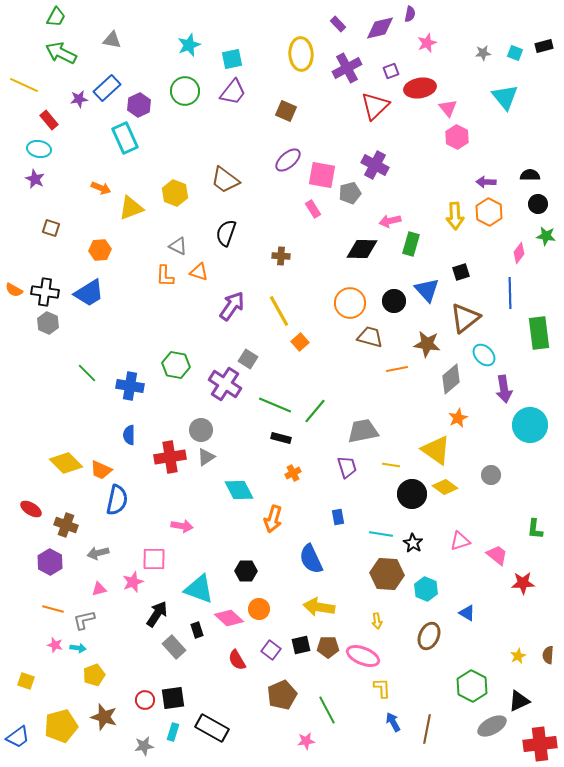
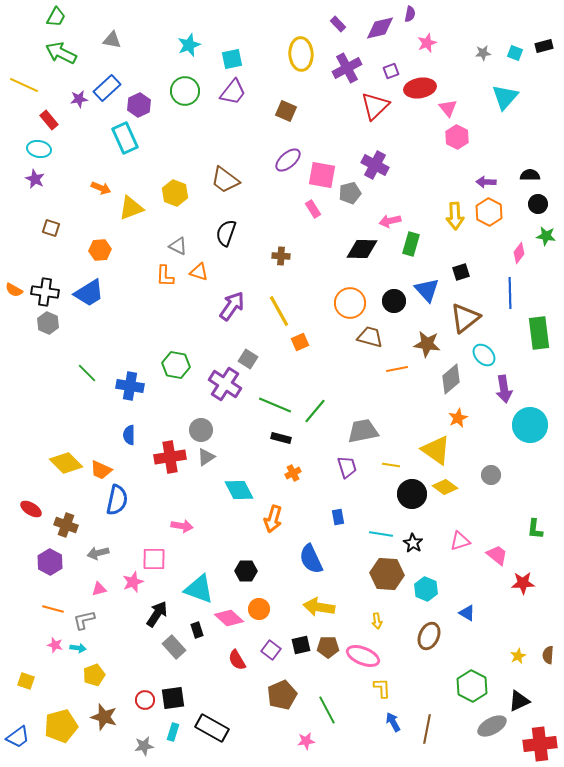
cyan triangle at (505, 97): rotated 20 degrees clockwise
orange square at (300, 342): rotated 18 degrees clockwise
